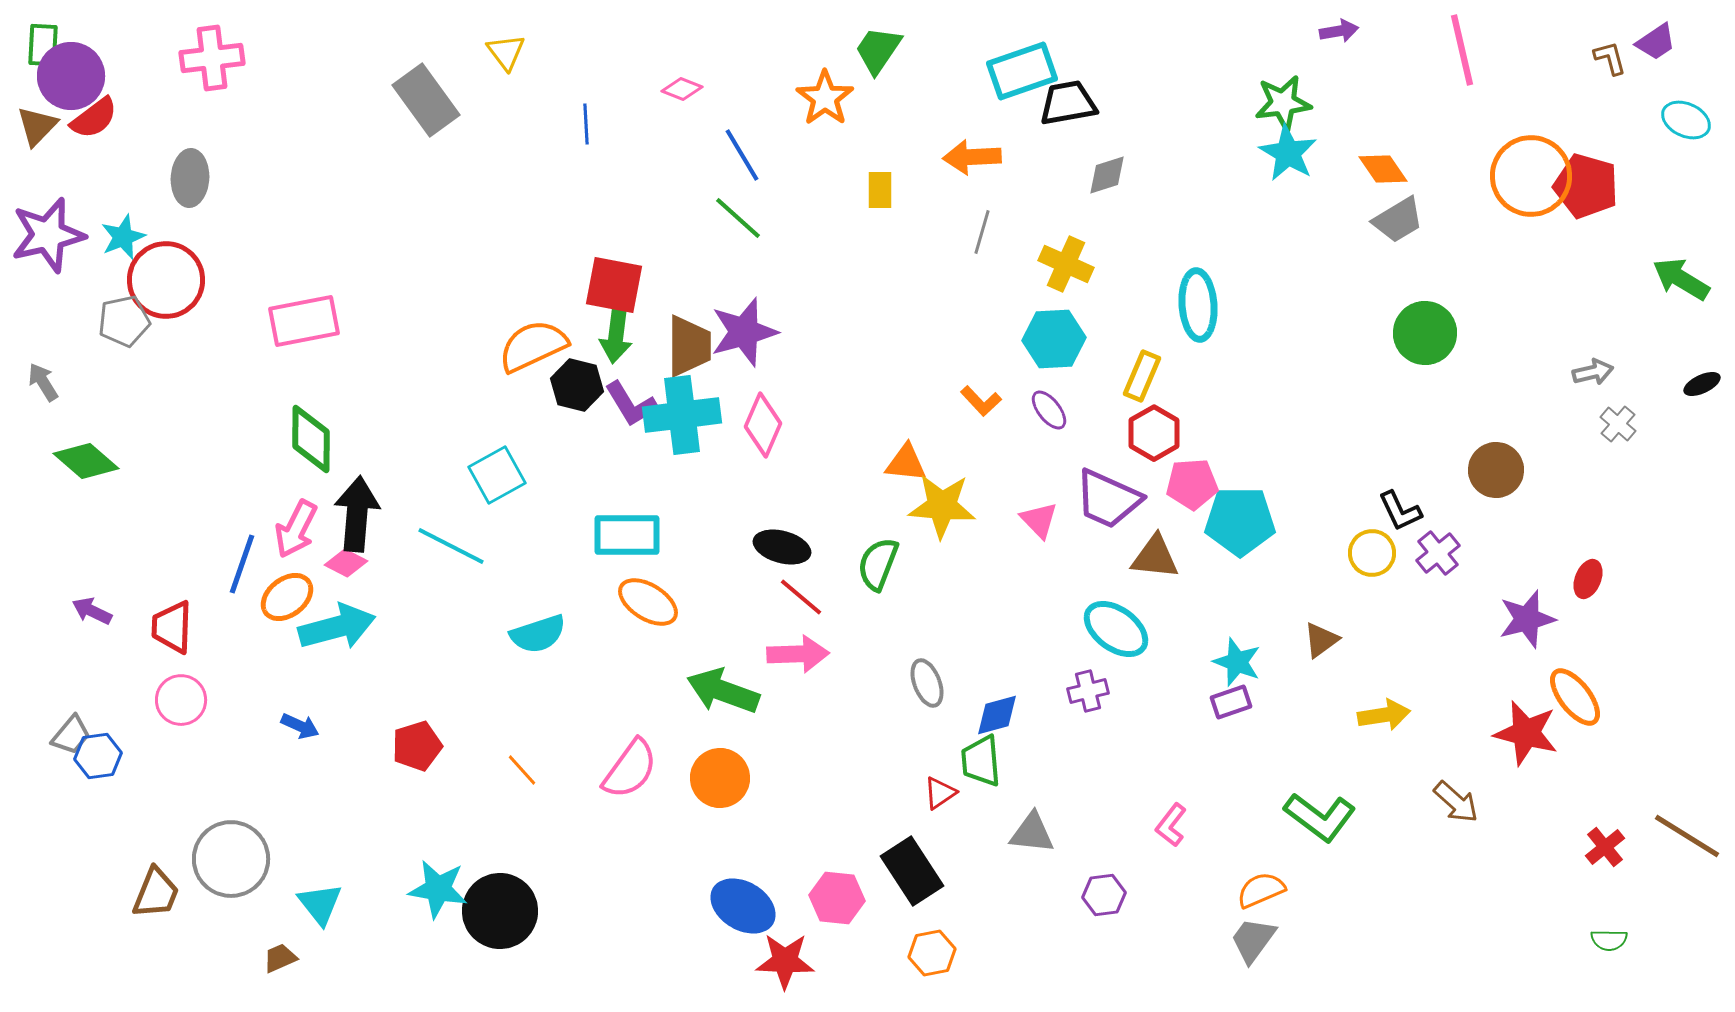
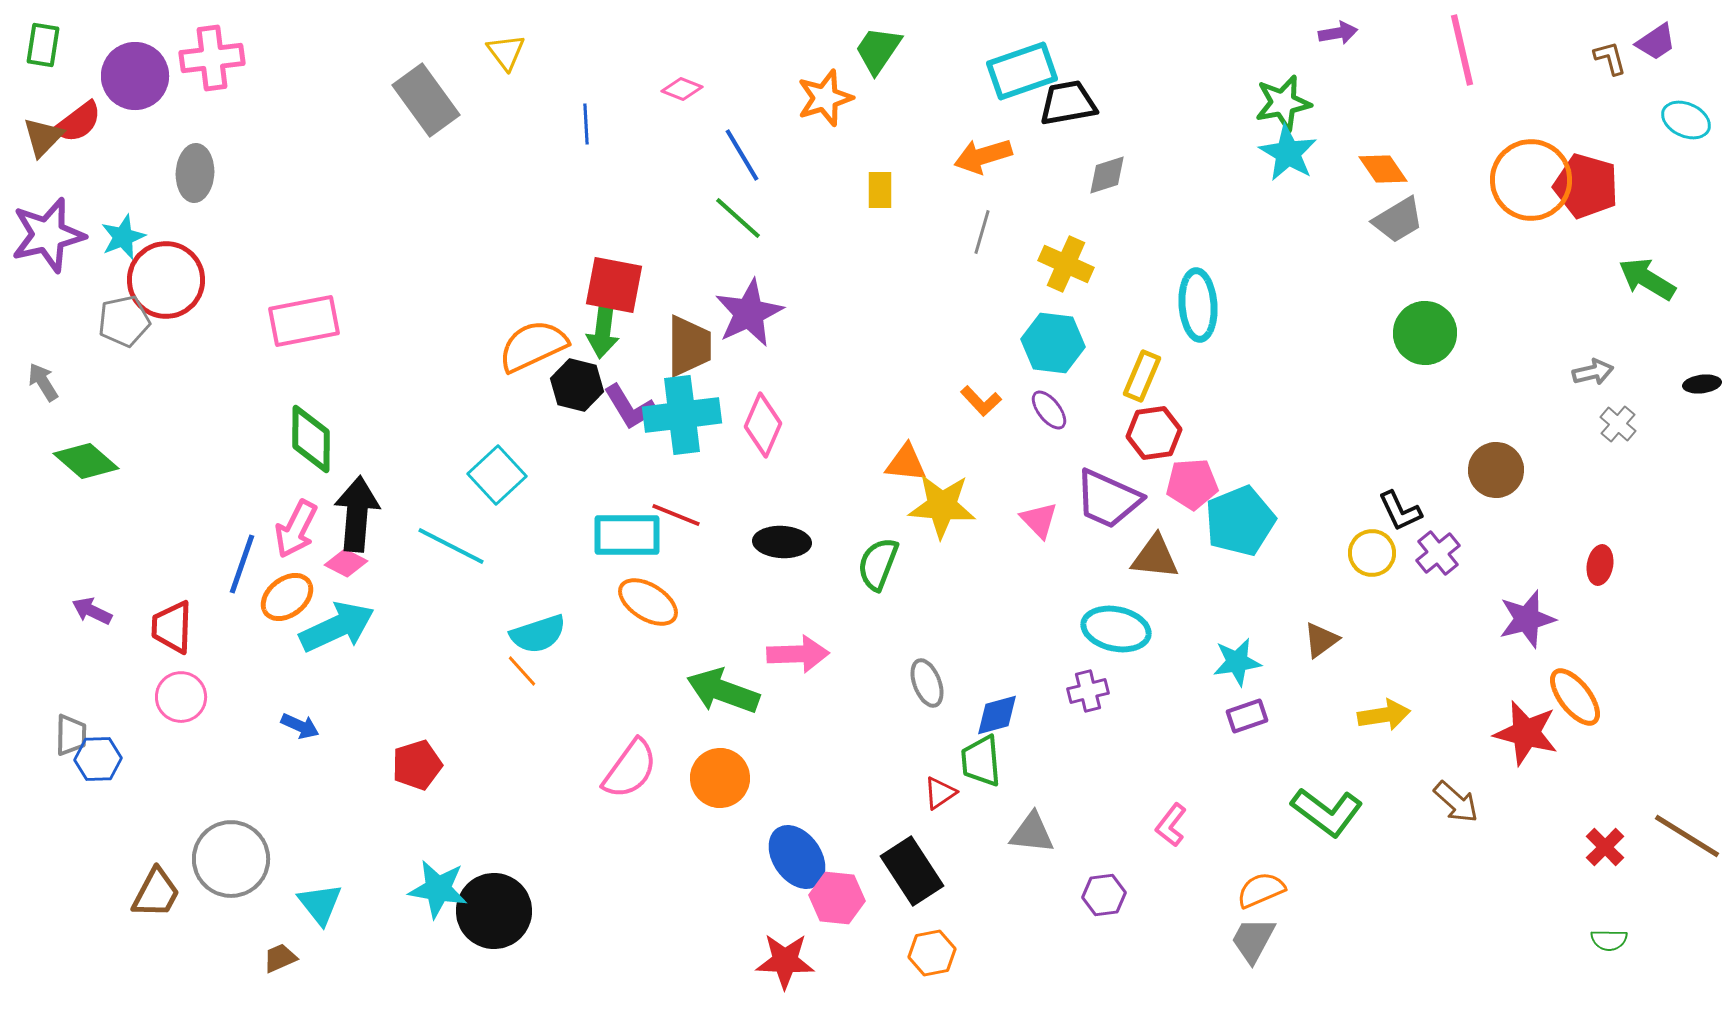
purple arrow at (1339, 31): moved 1 px left, 2 px down
green rectangle at (43, 45): rotated 6 degrees clockwise
purple circle at (71, 76): moved 64 px right
orange star at (825, 98): rotated 18 degrees clockwise
green star at (1283, 103): rotated 4 degrees counterclockwise
red semicircle at (94, 118): moved 16 px left, 4 px down
brown triangle at (37, 126): moved 6 px right, 11 px down
orange arrow at (972, 157): moved 11 px right, 1 px up; rotated 14 degrees counterclockwise
orange circle at (1531, 176): moved 4 px down
gray ellipse at (190, 178): moved 5 px right, 5 px up
green arrow at (1681, 279): moved 34 px left
purple star at (744, 332): moved 5 px right, 19 px up; rotated 10 degrees counterclockwise
green arrow at (616, 336): moved 13 px left, 5 px up
cyan hexagon at (1054, 339): moved 1 px left, 4 px down; rotated 10 degrees clockwise
black ellipse at (1702, 384): rotated 18 degrees clockwise
purple L-shape at (631, 404): moved 1 px left, 3 px down
red hexagon at (1154, 433): rotated 22 degrees clockwise
cyan square at (497, 475): rotated 14 degrees counterclockwise
cyan pentagon at (1240, 521): rotated 22 degrees counterclockwise
black ellipse at (782, 547): moved 5 px up; rotated 12 degrees counterclockwise
red ellipse at (1588, 579): moved 12 px right, 14 px up; rotated 12 degrees counterclockwise
red line at (801, 597): moved 125 px left, 82 px up; rotated 18 degrees counterclockwise
cyan arrow at (337, 627): rotated 10 degrees counterclockwise
cyan ellipse at (1116, 629): rotated 24 degrees counterclockwise
cyan star at (1237, 662): rotated 30 degrees counterclockwise
pink circle at (181, 700): moved 3 px up
purple rectangle at (1231, 702): moved 16 px right, 14 px down
gray trapezoid at (71, 735): rotated 39 degrees counterclockwise
red pentagon at (417, 746): moved 19 px down
blue hexagon at (98, 756): moved 3 px down; rotated 6 degrees clockwise
orange line at (522, 770): moved 99 px up
green L-shape at (1320, 817): moved 7 px right, 5 px up
red cross at (1605, 847): rotated 6 degrees counterclockwise
brown trapezoid at (156, 893): rotated 6 degrees clockwise
blue ellipse at (743, 906): moved 54 px right, 49 px up; rotated 24 degrees clockwise
black circle at (500, 911): moved 6 px left
gray trapezoid at (1253, 940): rotated 8 degrees counterclockwise
